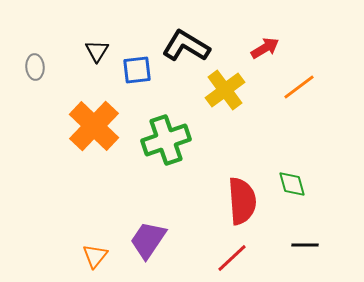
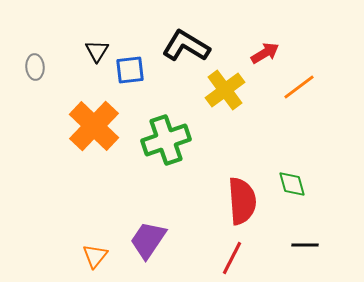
red arrow: moved 5 px down
blue square: moved 7 px left
red line: rotated 20 degrees counterclockwise
